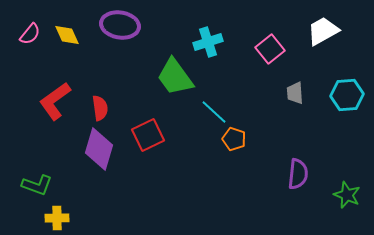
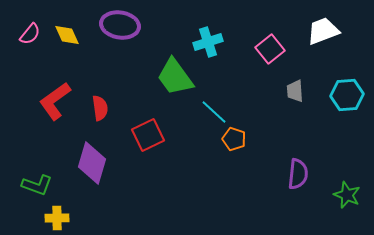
white trapezoid: rotated 8 degrees clockwise
gray trapezoid: moved 2 px up
purple diamond: moved 7 px left, 14 px down
